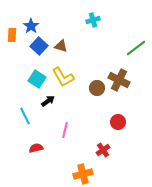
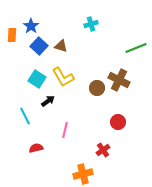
cyan cross: moved 2 px left, 4 px down
green line: rotated 15 degrees clockwise
